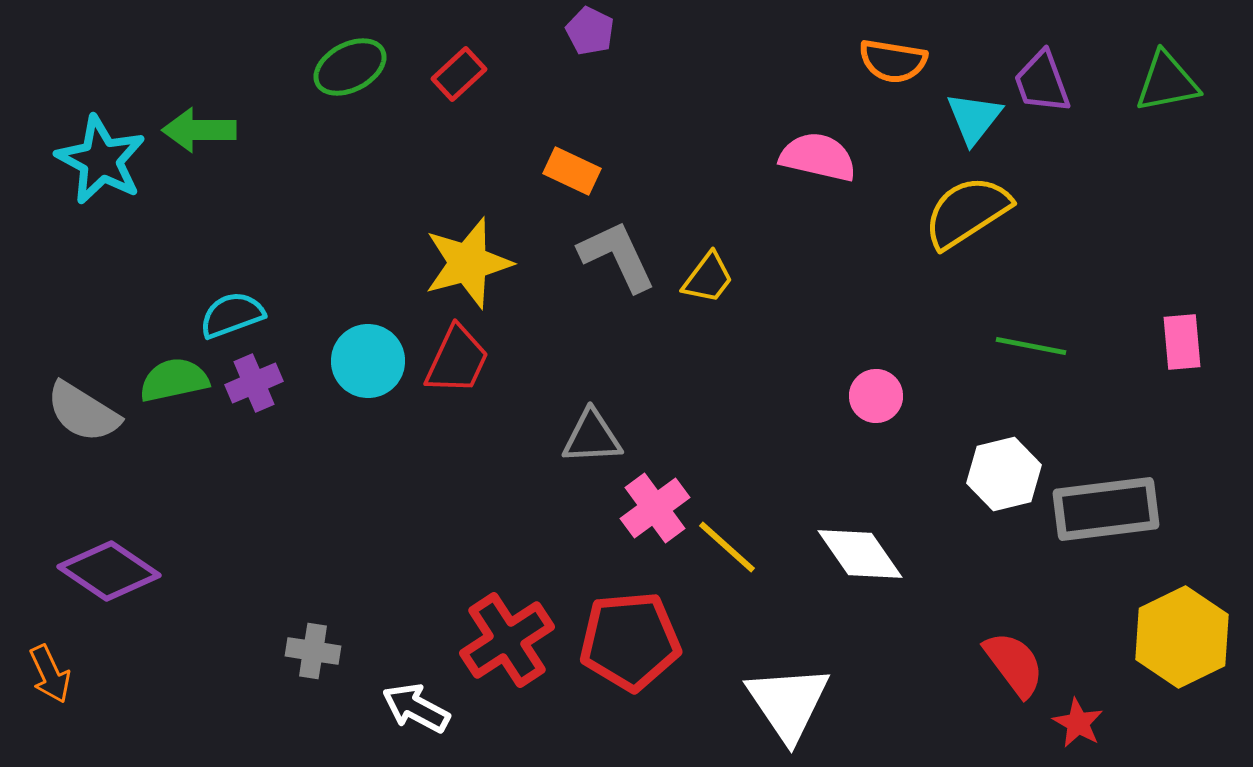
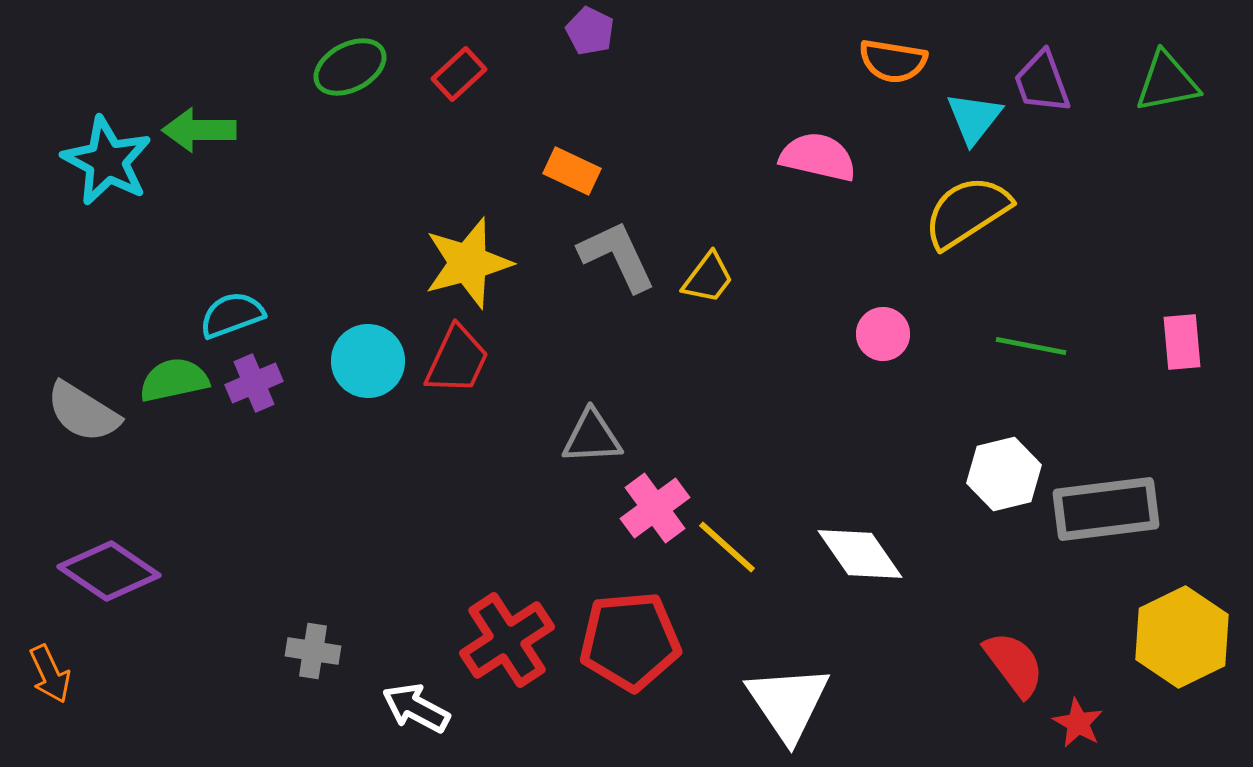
cyan star: moved 6 px right, 1 px down
pink circle: moved 7 px right, 62 px up
